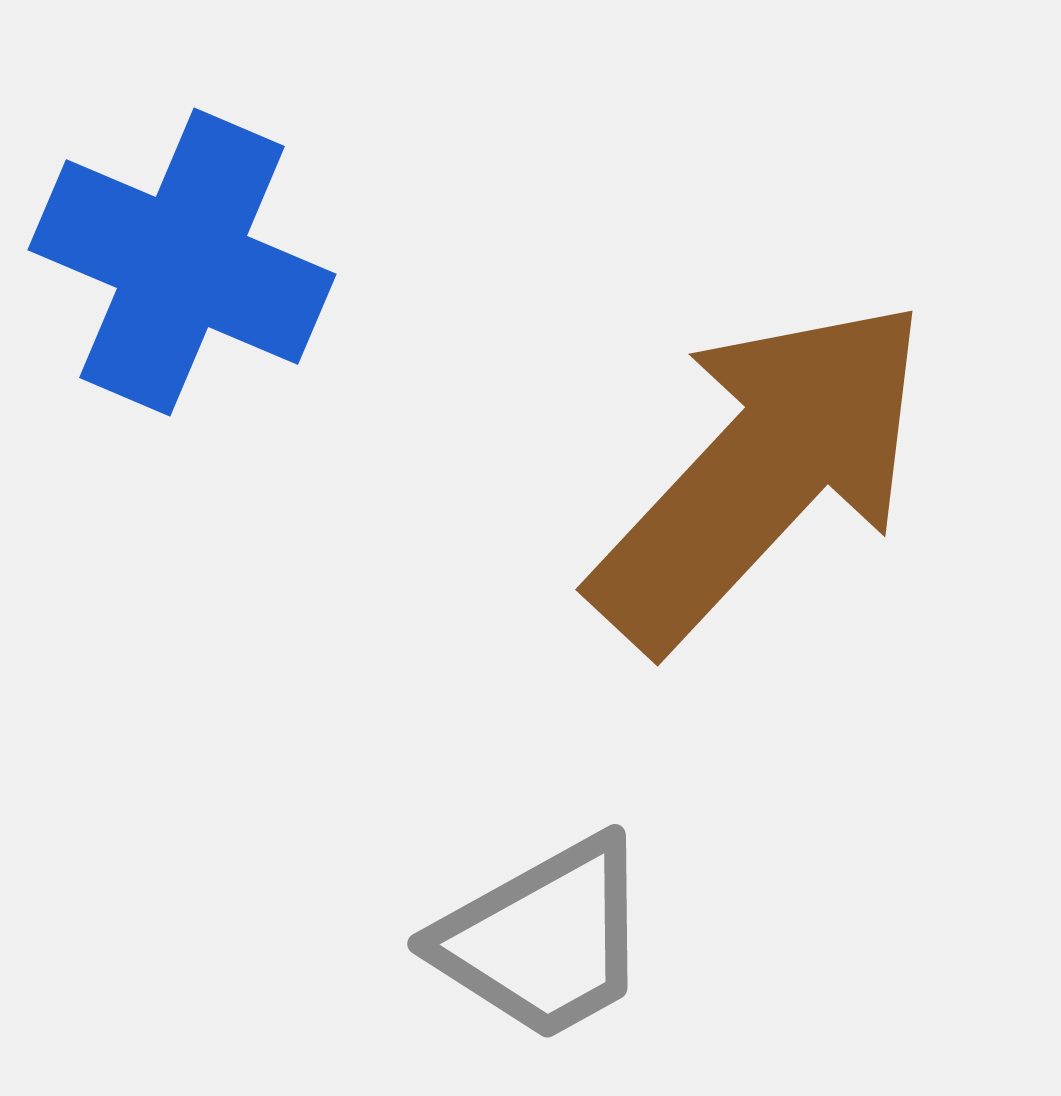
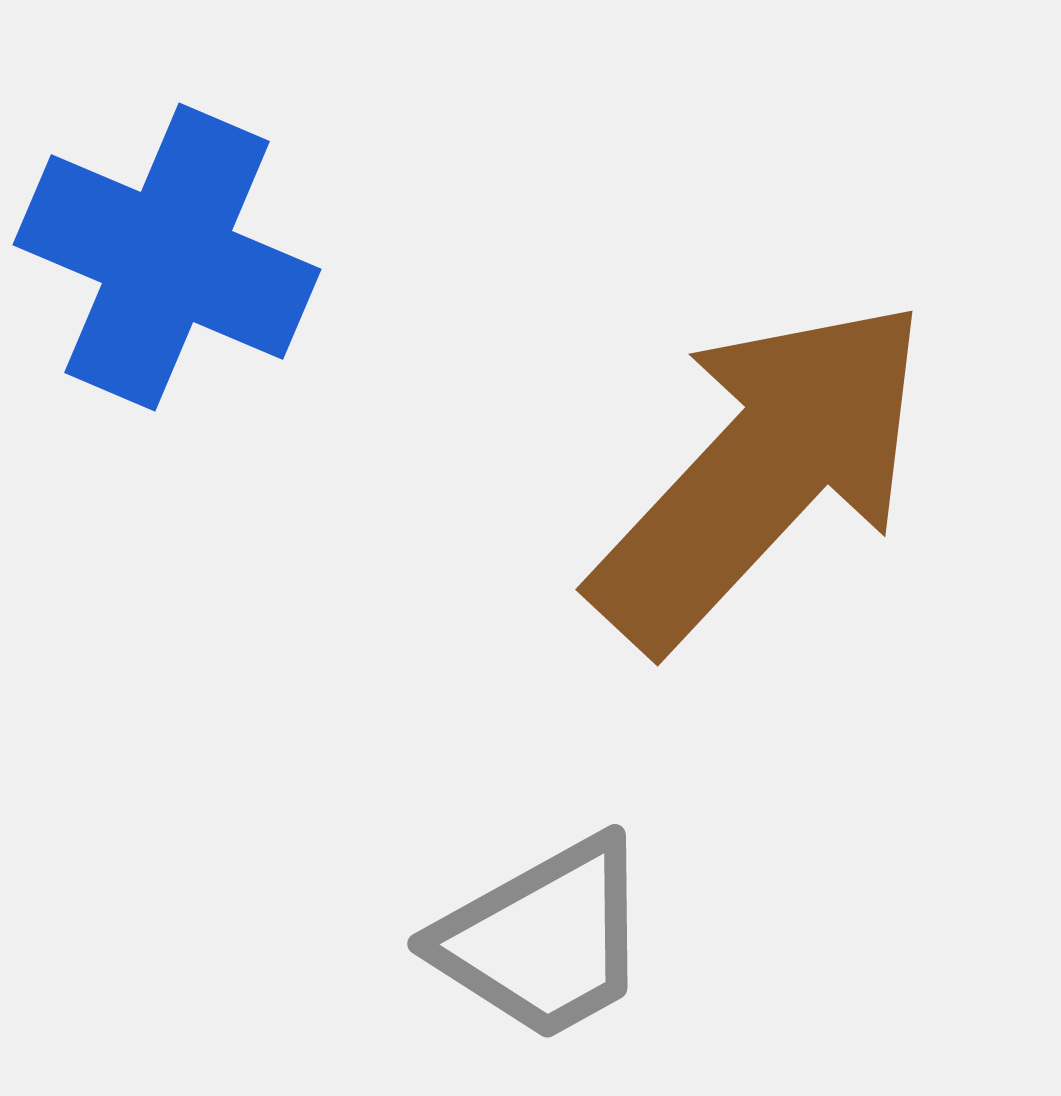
blue cross: moved 15 px left, 5 px up
